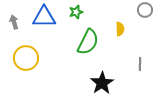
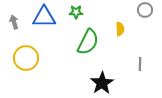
green star: rotated 16 degrees clockwise
